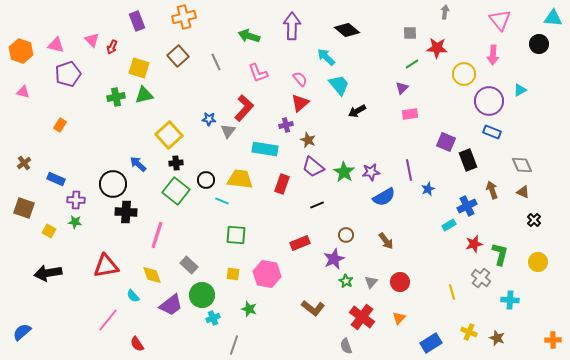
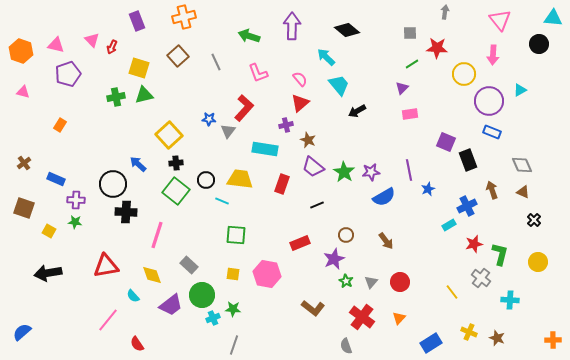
yellow line at (452, 292): rotated 21 degrees counterclockwise
green star at (249, 309): moved 16 px left; rotated 14 degrees counterclockwise
